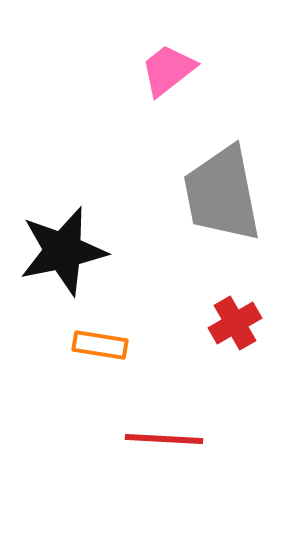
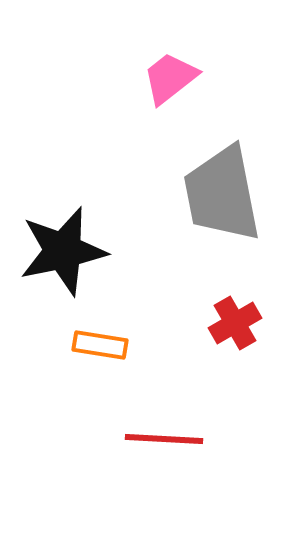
pink trapezoid: moved 2 px right, 8 px down
